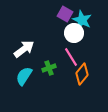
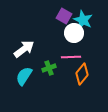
purple square: moved 1 px left, 2 px down
cyan star: moved 1 px right
pink line: rotated 60 degrees counterclockwise
